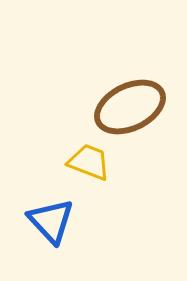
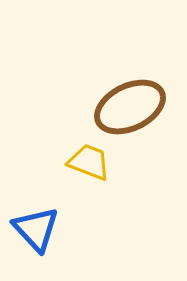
blue triangle: moved 15 px left, 8 px down
